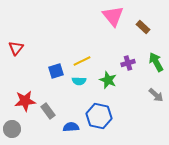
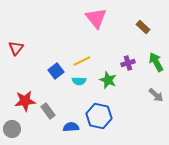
pink triangle: moved 17 px left, 2 px down
blue square: rotated 21 degrees counterclockwise
